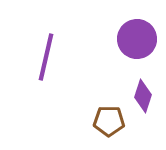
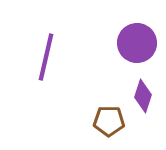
purple circle: moved 4 px down
